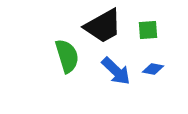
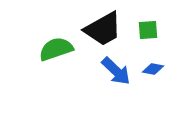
black trapezoid: moved 3 px down
green semicircle: moved 11 px left, 7 px up; rotated 92 degrees counterclockwise
